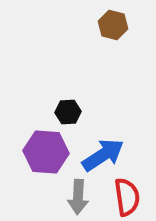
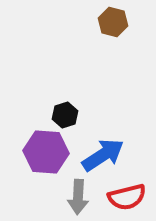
brown hexagon: moved 3 px up
black hexagon: moved 3 px left, 3 px down; rotated 15 degrees counterclockwise
red semicircle: rotated 84 degrees clockwise
